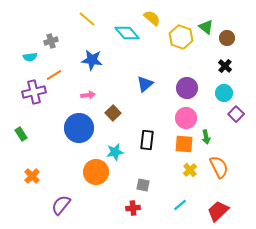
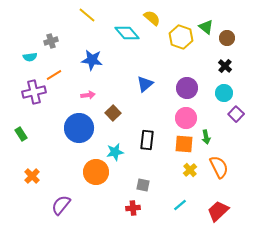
yellow line: moved 4 px up
